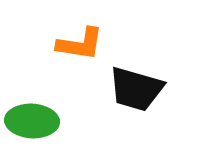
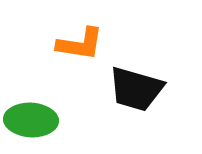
green ellipse: moved 1 px left, 1 px up
